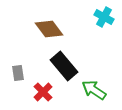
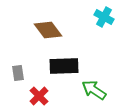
brown diamond: moved 1 px left, 1 px down
black rectangle: rotated 52 degrees counterclockwise
red cross: moved 4 px left, 4 px down
